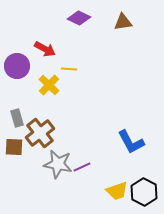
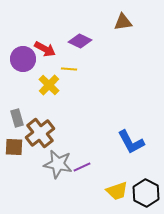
purple diamond: moved 1 px right, 23 px down
purple circle: moved 6 px right, 7 px up
black hexagon: moved 2 px right, 1 px down
